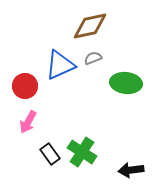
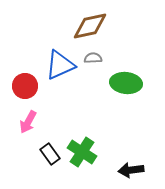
gray semicircle: rotated 18 degrees clockwise
